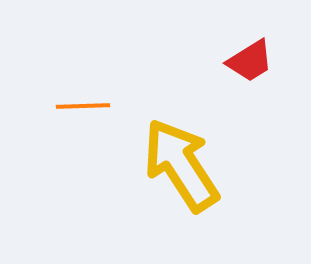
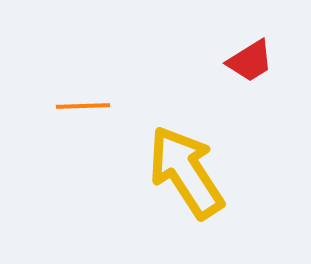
yellow arrow: moved 5 px right, 7 px down
